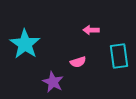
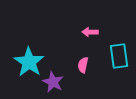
pink arrow: moved 1 px left, 2 px down
cyan star: moved 4 px right, 18 px down
pink semicircle: moved 5 px right, 3 px down; rotated 119 degrees clockwise
